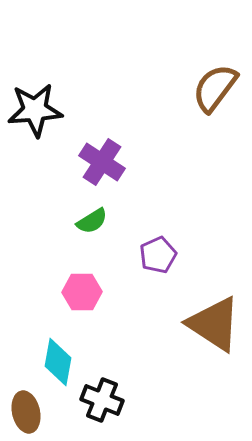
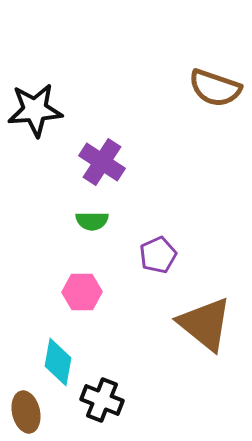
brown semicircle: rotated 108 degrees counterclockwise
green semicircle: rotated 32 degrees clockwise
brown triangle: moved 9 px left; rotated 6 degrees clockwise
